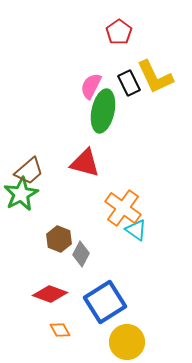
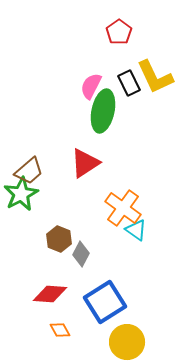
red triangle: rotated 48 degrees counterclockwise
red diamond: rotated 16 degrees counterclockwise
